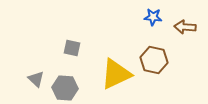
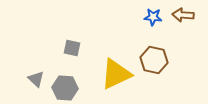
brown arrow: moved 2 px left, 12 px up
